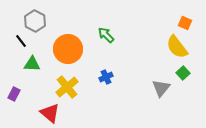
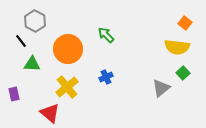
orange square: rotated 16 degrees clockwise
yellow semicircle: rotated 45 degrees counterclockwise
gray triangle: rotated 12 degrees clockwise
purple rectangle: rotated 40 degrees counterclockwise
